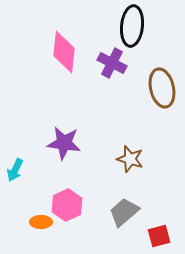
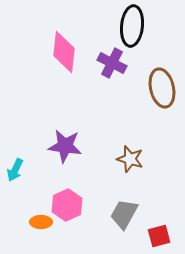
purple star: moved 1 px right, 3 px down
gray trapezoid: moved 2 px down; rotated 20 degrees counterclockwise
